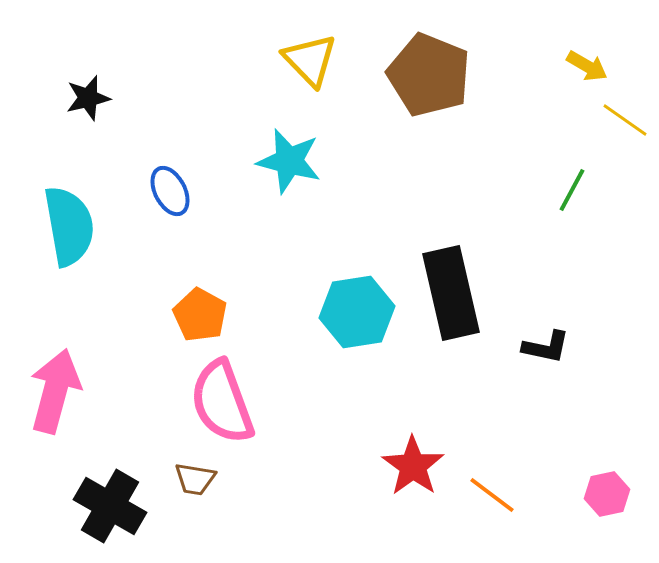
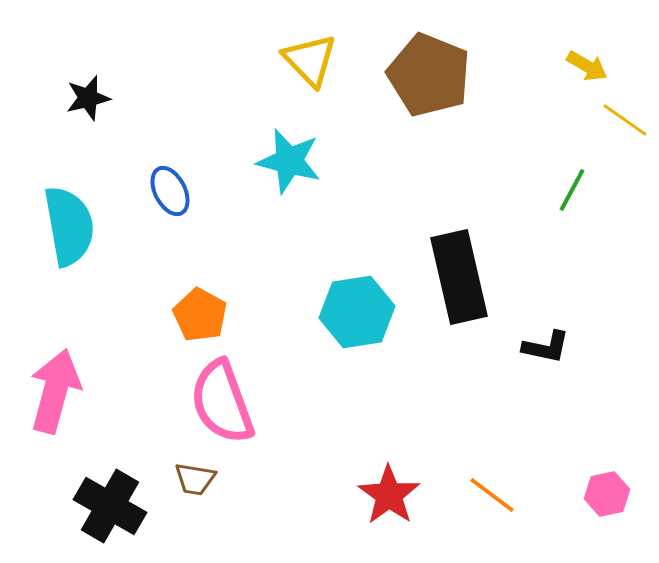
black rectangle: moved 8 px right, 16 px up
red star: moved 24 px left, 29 px down
